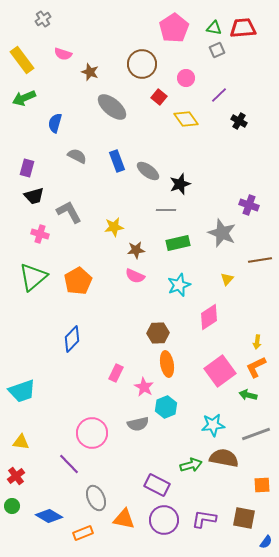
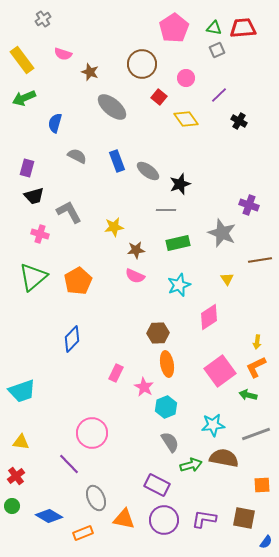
yellow triangle at (227, 279): rotated 16 degrees counterclockwise
gray semicircle at (138, 424): moved 32 px right, 18 px down; rotated 110 degrees counterclockwise
